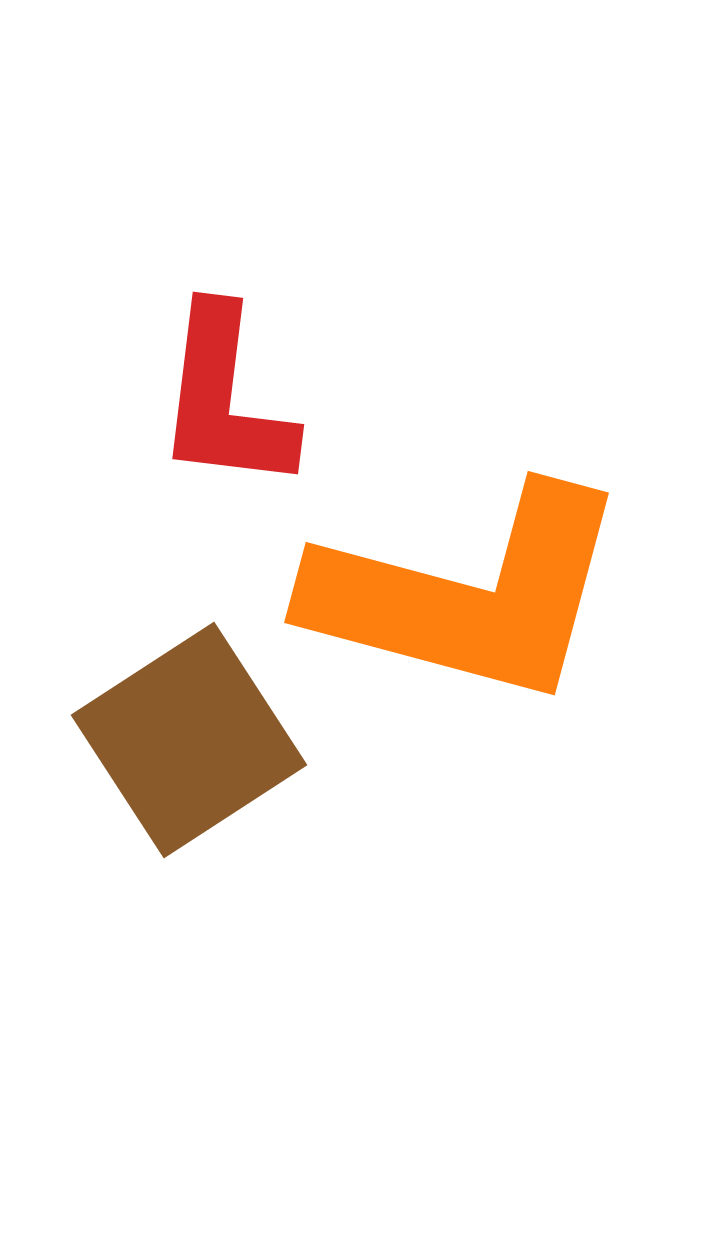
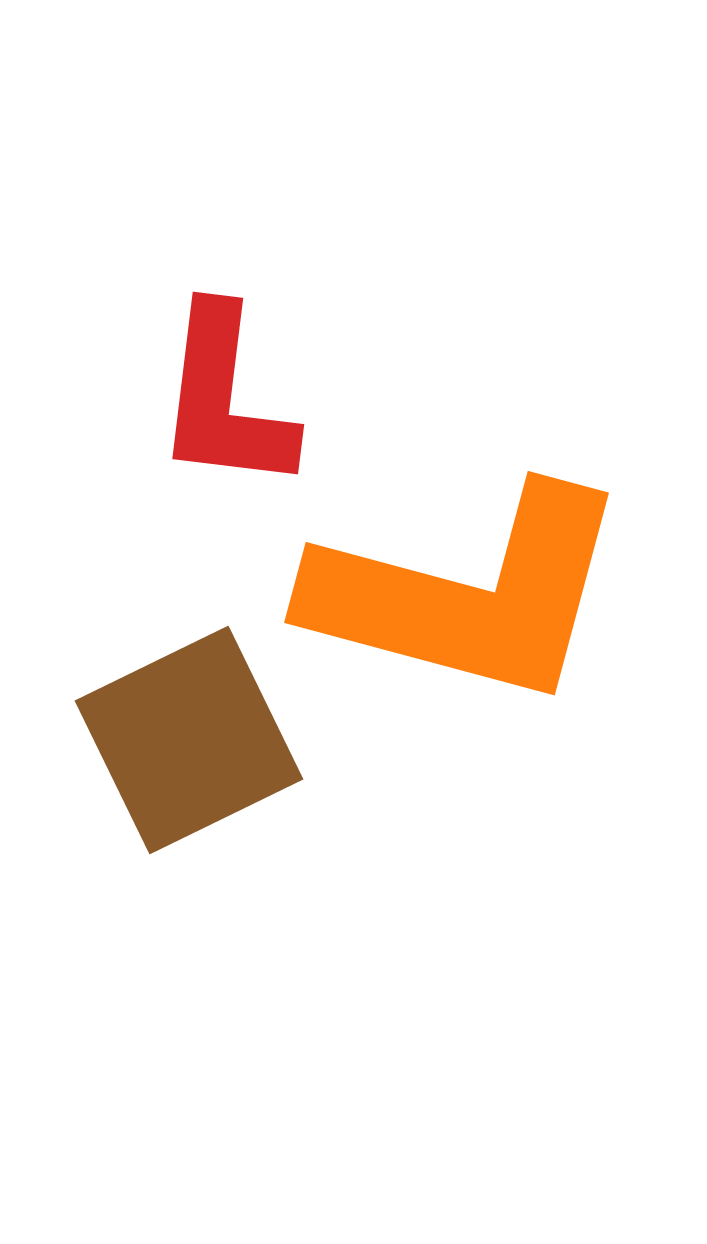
brown square: rotated 7 degrees clockwise
